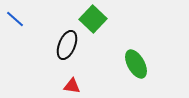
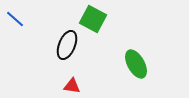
green square: rotated 16 degrees counterclockwise
